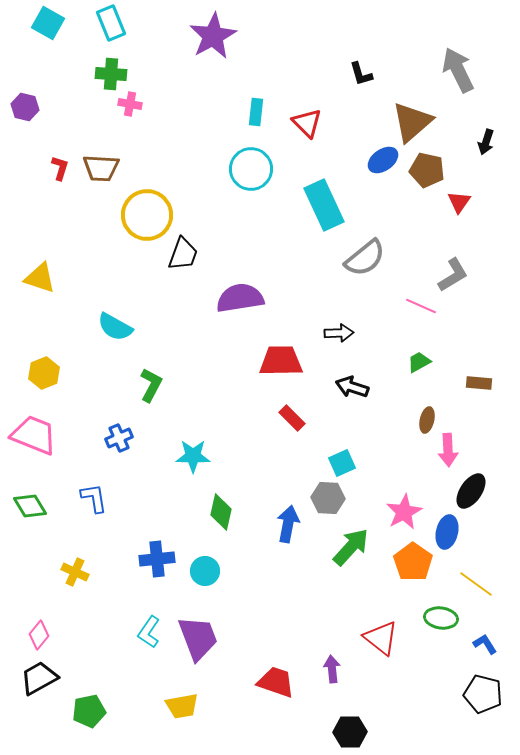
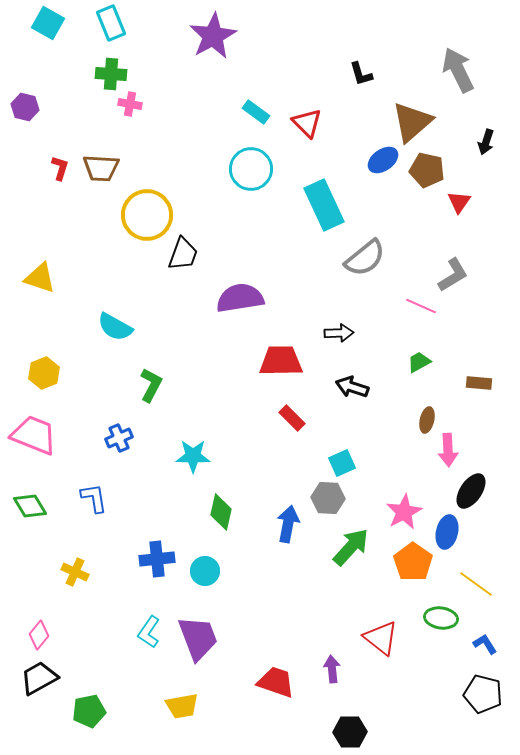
cyan rectangle at (256, 112): rotated 60 degrees counterclockwise
